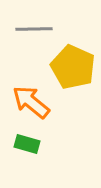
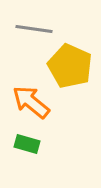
gray line: rotated 9 degrees clockwise
yellow pentagon: moved 3 px left, 1 px up
